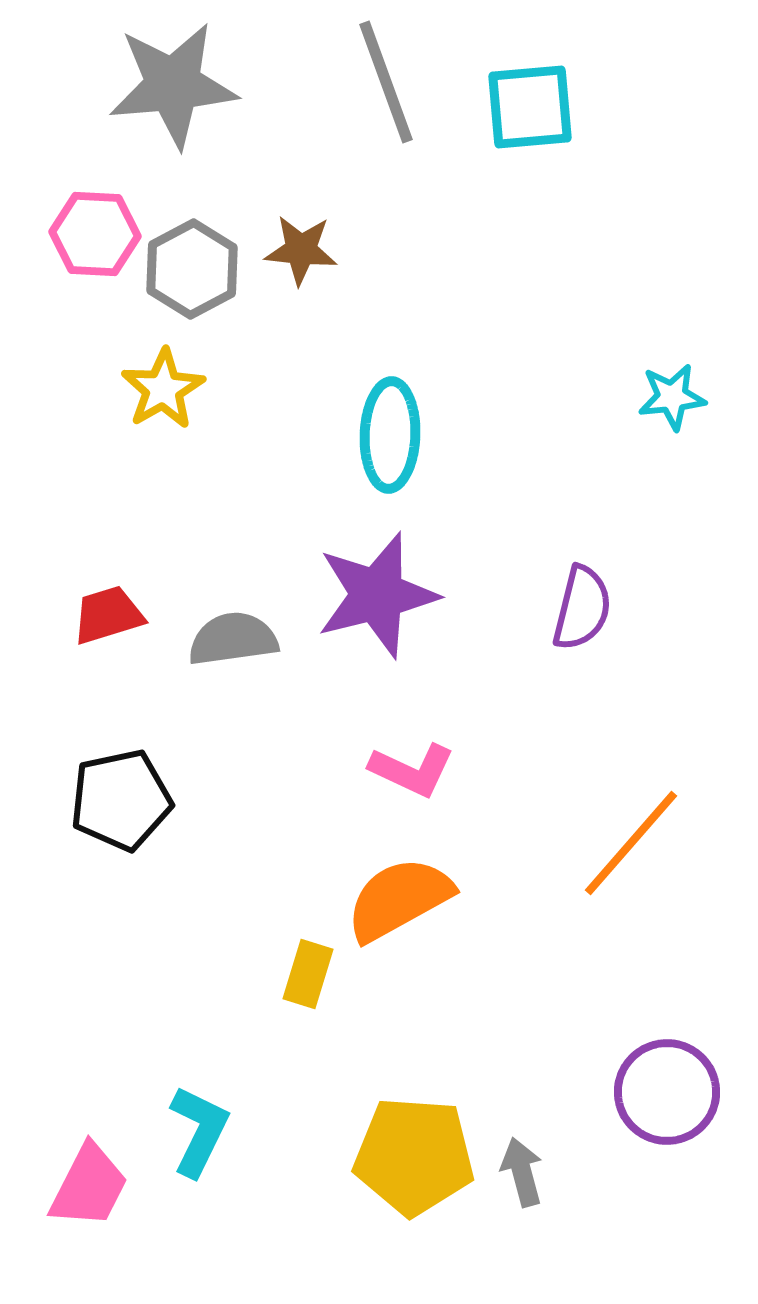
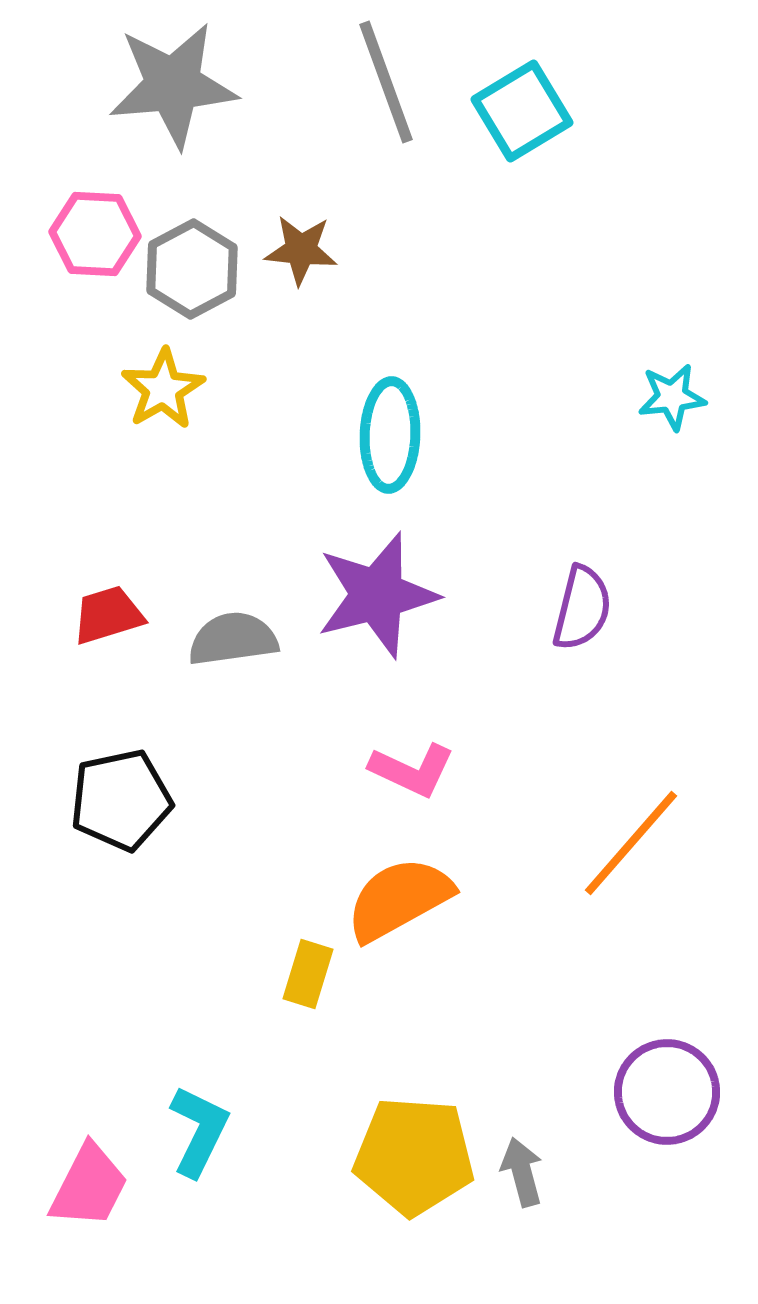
cyan square: moved 8 px left, 4 px down; rotated 26 degrees counterclockwise
